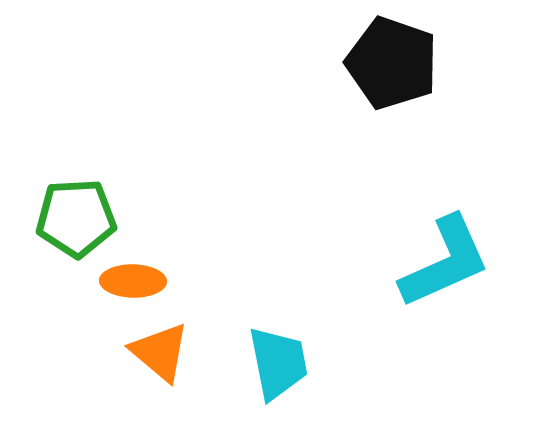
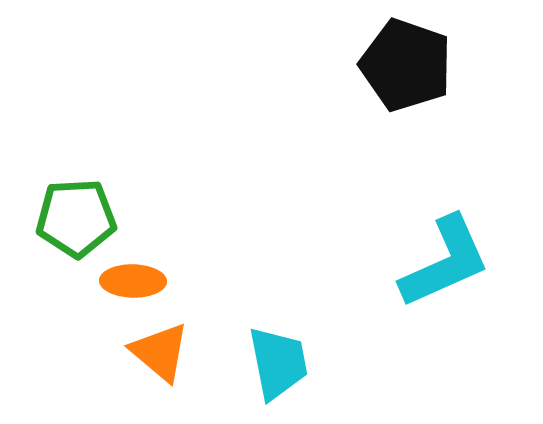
black pentagon: moved 14 px right, 2 px down
